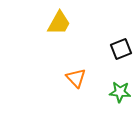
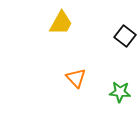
yellow trapezoid: moved 2 px right
black square: moved 4 px right, 13 px up; rotated 30 degrees counterclockwise
